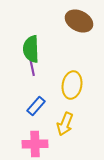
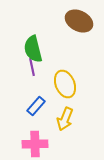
green semicircle: moved 2 px right; rotated 12 degrees counterclockwise
yellow ellipse: moved 7 px left, 1 px up; rotated 32 degrees counterclockwise
yellow arrow: moved 5 px up
